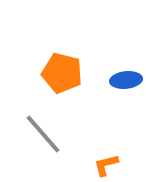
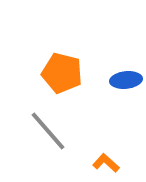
gray line: moved 5 px right, 3 px up
orange L-shape: moved 2 px up; rotated 56 degrees clockwise
